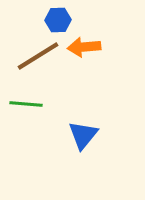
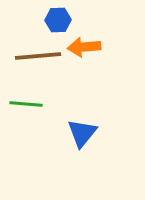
brown line: rotated 27 degrees clockwise
blue triangle: moved 1 px left, 2 px up
